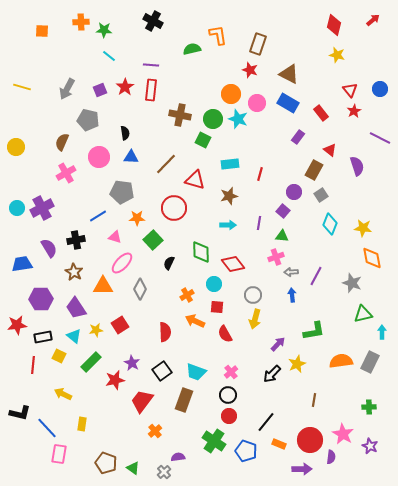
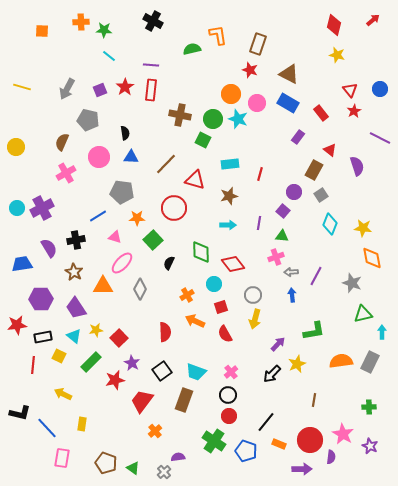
red square at (217, 307): moved 4 px right; rotated 24 degrees counterclockwise
red square at (120, 325): moved 1 px left, 13 px down; rotated 12 degrees counterclockwise
pink rectangle at (59, 454): moved 3 px right, 4 px down
